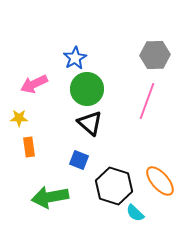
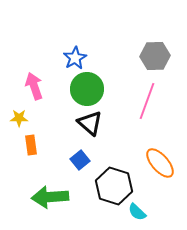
gray hexagon: moved 1 px down
pink arrow: moved 2 px down; rotated 96 degrees clockwise
orange rectangle: moved 2 px right, 2 px up
blue square: moved 1 px right; rotated 30 degrees clockwise
orange ellipse: moved 18 px up
green arrow: rotated 6 degrees clockwise
cyan semicircle: moved 2 px right, 1 px up
